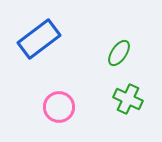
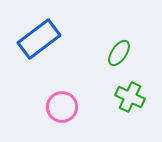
green cross: moved 2 px right, 2 px up
pink circle: moved 3 px right
